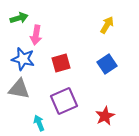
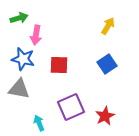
yellow arrow: moved 1 px right, 1 px down
red square: moved 2 px left, 2 px down; rotated 18 degrees clockwise
purple square: moved 7 px right, 6 px down
